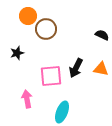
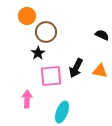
orange circle: moved 1 px left
brown circle: moved 3 px down
black star: moved 21 px right; rotated 16 degrees counterclockwise
orange triangle: moved 1 px left, 2 px down
pink arrow: rotated 12 degrees clockwise
